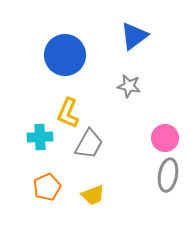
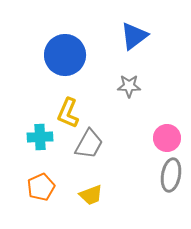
gray star: rotated 10 degrees counterclockwise
pink circle: moved 2 px right
gray ellipse: moved 3 px right
orange pentagon: moved 6 px left
yellow trapezoid: moved 2 px left
